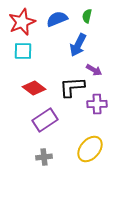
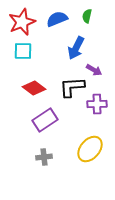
blue arrow: moved 2 px left, 3 px down
